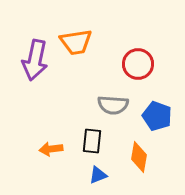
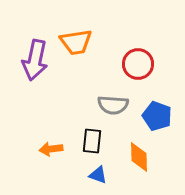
orange diamond: rotated 12 degrees counterclockwise
blue triangle: rotated 42 degrees clockwise
